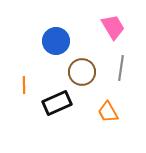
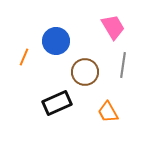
gray line: moved 2 px right, 3 px up
brown circle: moved 3 px right
orange line: moved 28 px up; rotated 24 degrees clockwise
